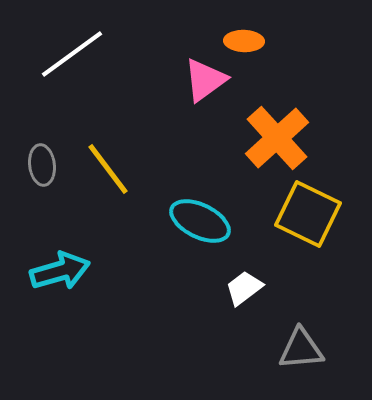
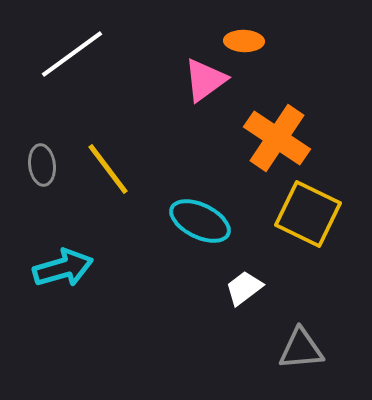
orange cross: rotated 14 degrees counterclockwise
cyan arrow: moved 3 px right, 3 px up
